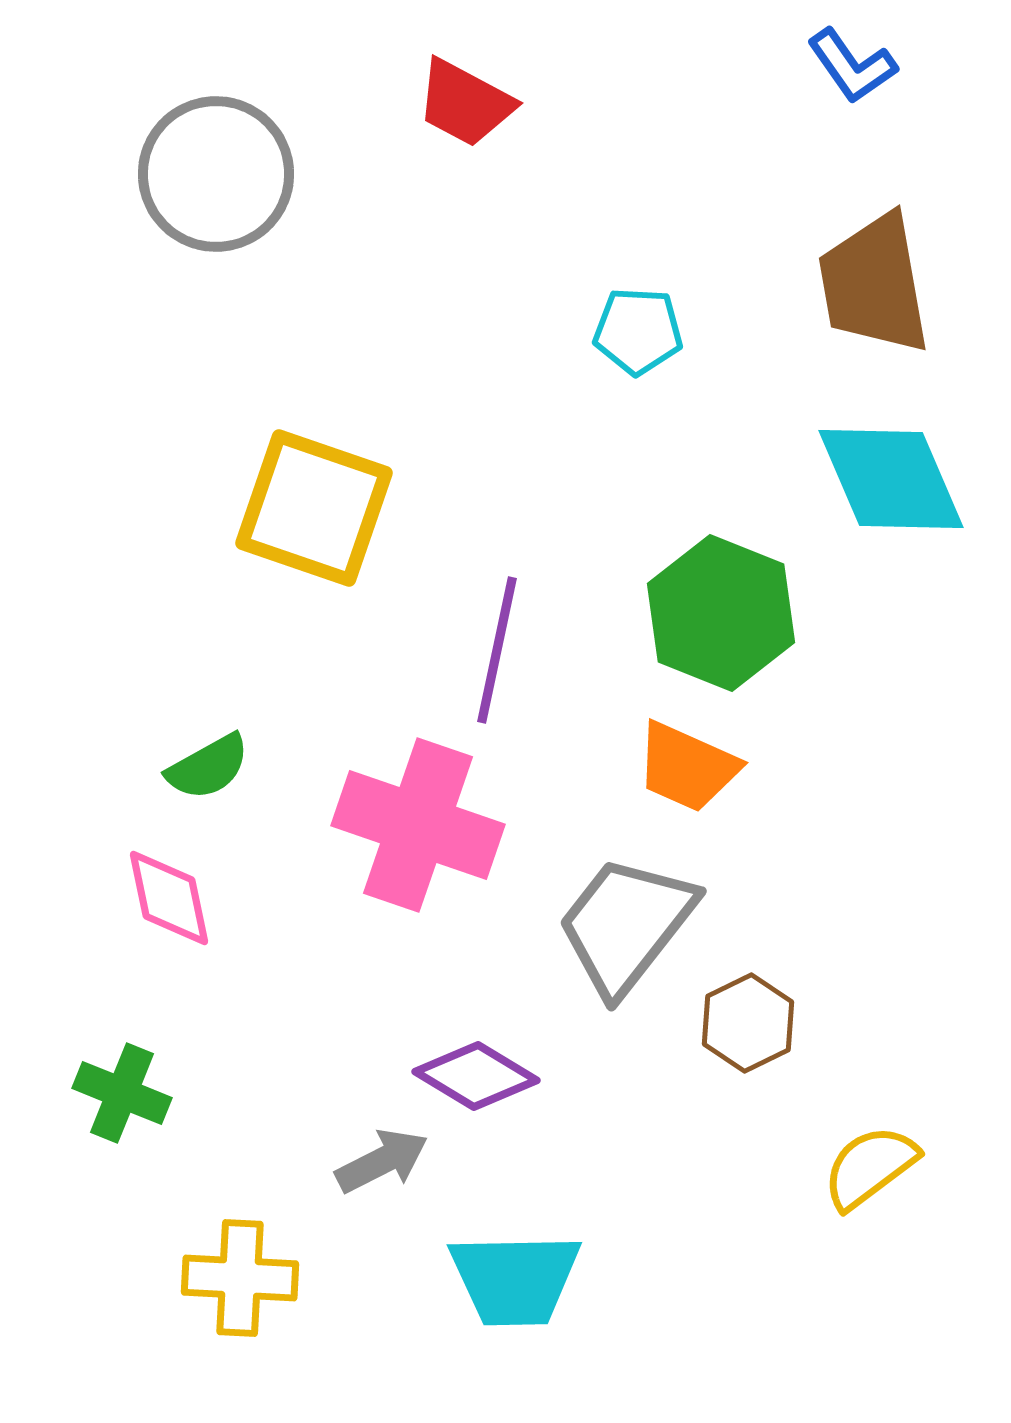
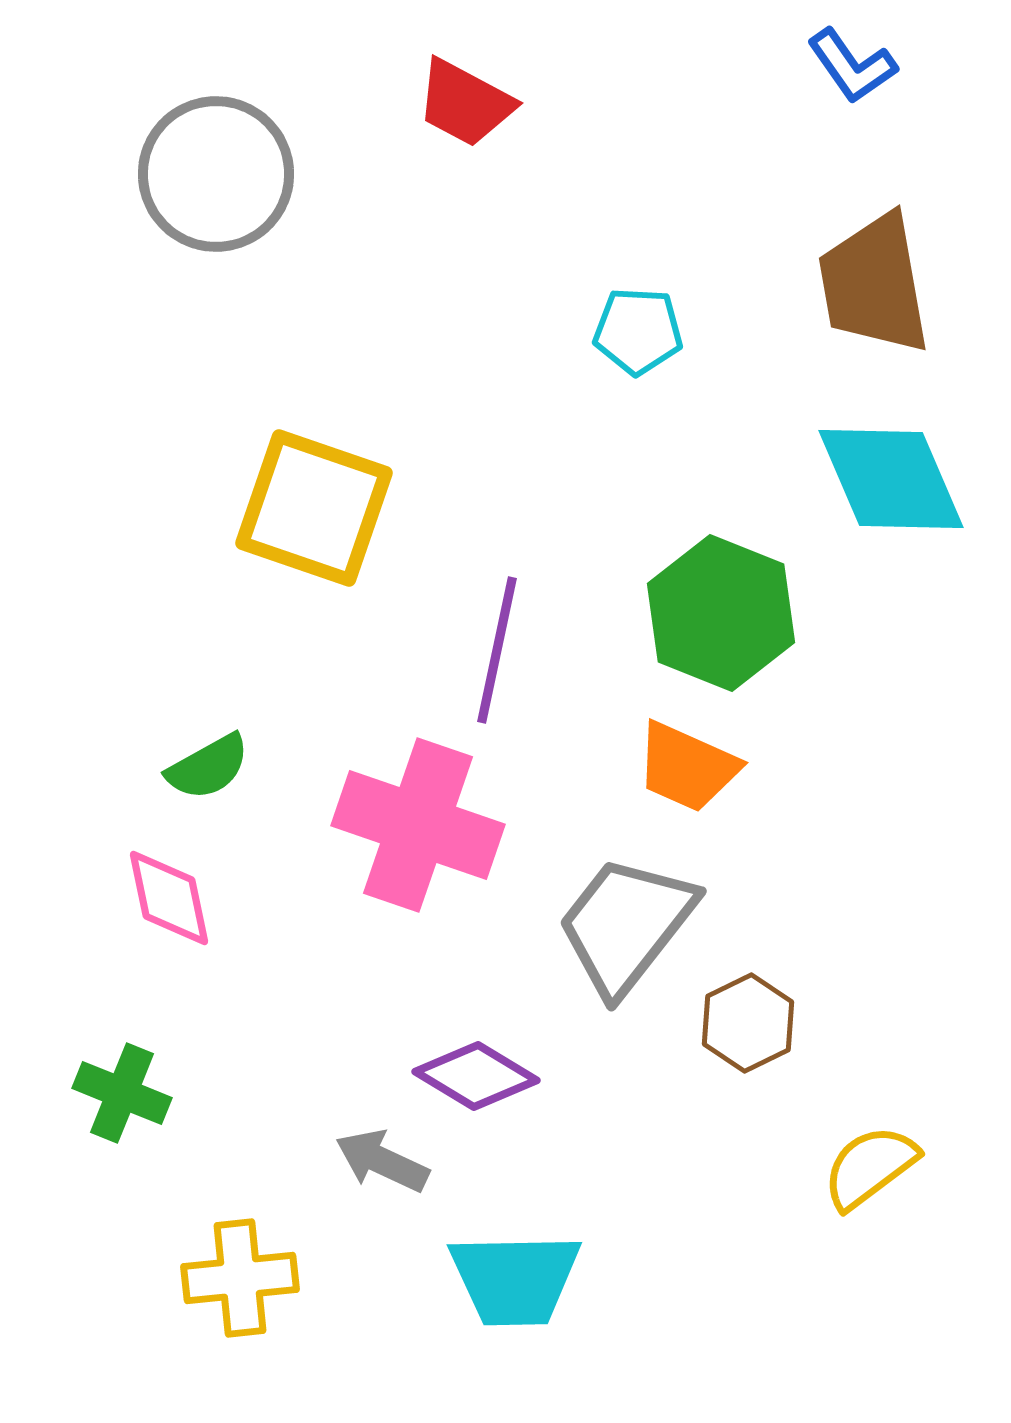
gray arrow: rotated 128 degrees counterclockwise
yellow cross: rotated 9 degrees counterclockwise
